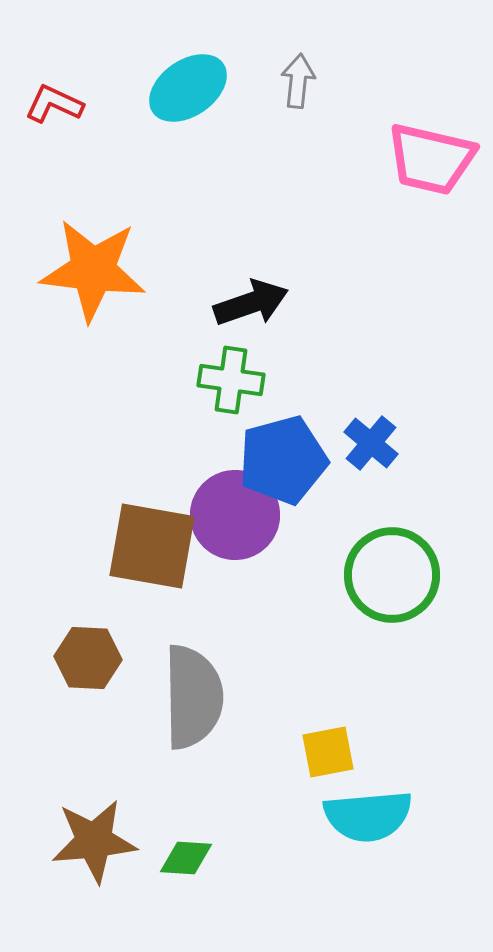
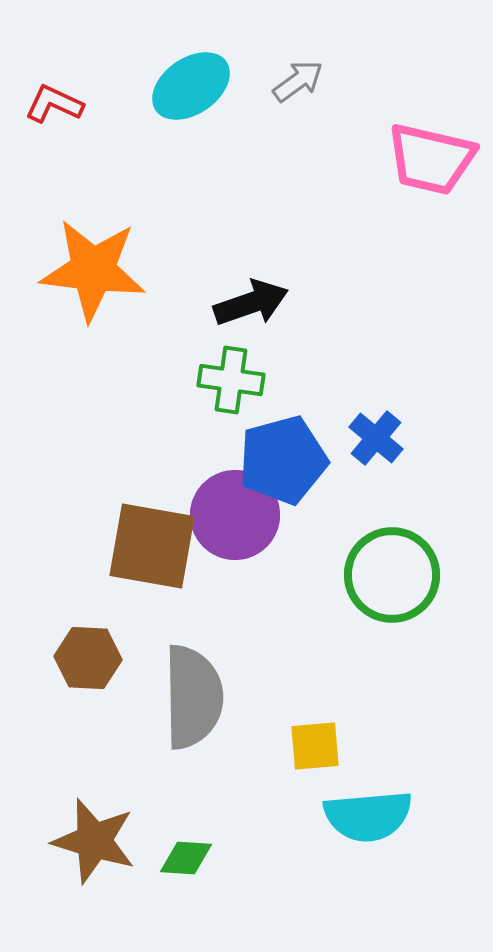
gray arrow: rotated 48 degrees clockwise
cyan ellipse: moved 3 px right, 2 px up
blue cross: moved 5 px right, 5 px up
yellow square: moved 13 px left, 6 px up; rotated 6 degrees clockwise
brown star: rotated 22 degrees clockwise
